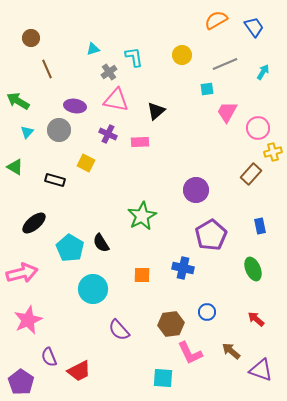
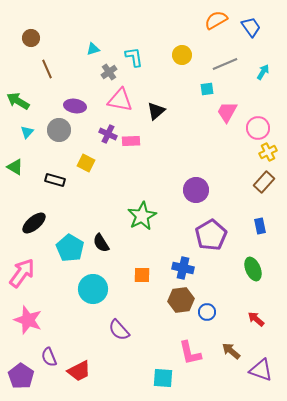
blue trapezoid at (254, 27): moved 3 px left
pink triangle at (116, 100): moved 4 px right
pink rectangle at (140, 142): moved 9 px left, 1 px up
yellow cross at (273, 152): moved 5 px left; rotated 12 degrees counterclockwise
brown rectangle at (251, 174): moved 13 px right, 8 px down
pink arrow at (22, 273): rotated 40 degrees counterclockwise
pink star at (28, 320): rotated 28 degrees counterclockwise
brown hexagon at (171, 324): moved 10 px right, 24 px up
pink L-shape at (190, 353): rotated 12 degrees clockwise
purple pentagon at (21, 382): moved 6 px up
